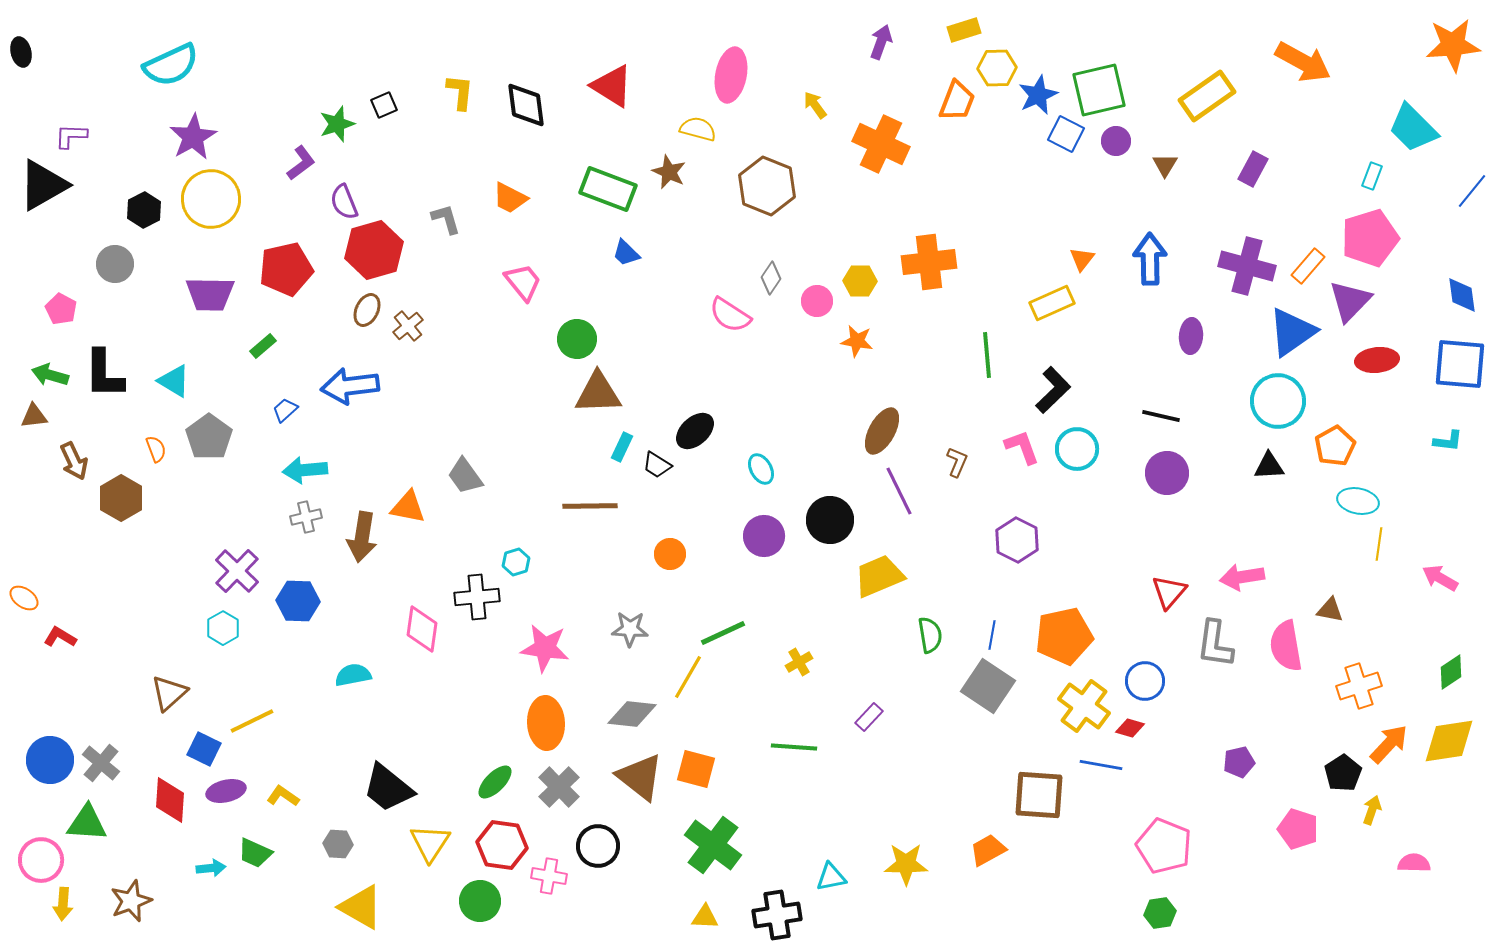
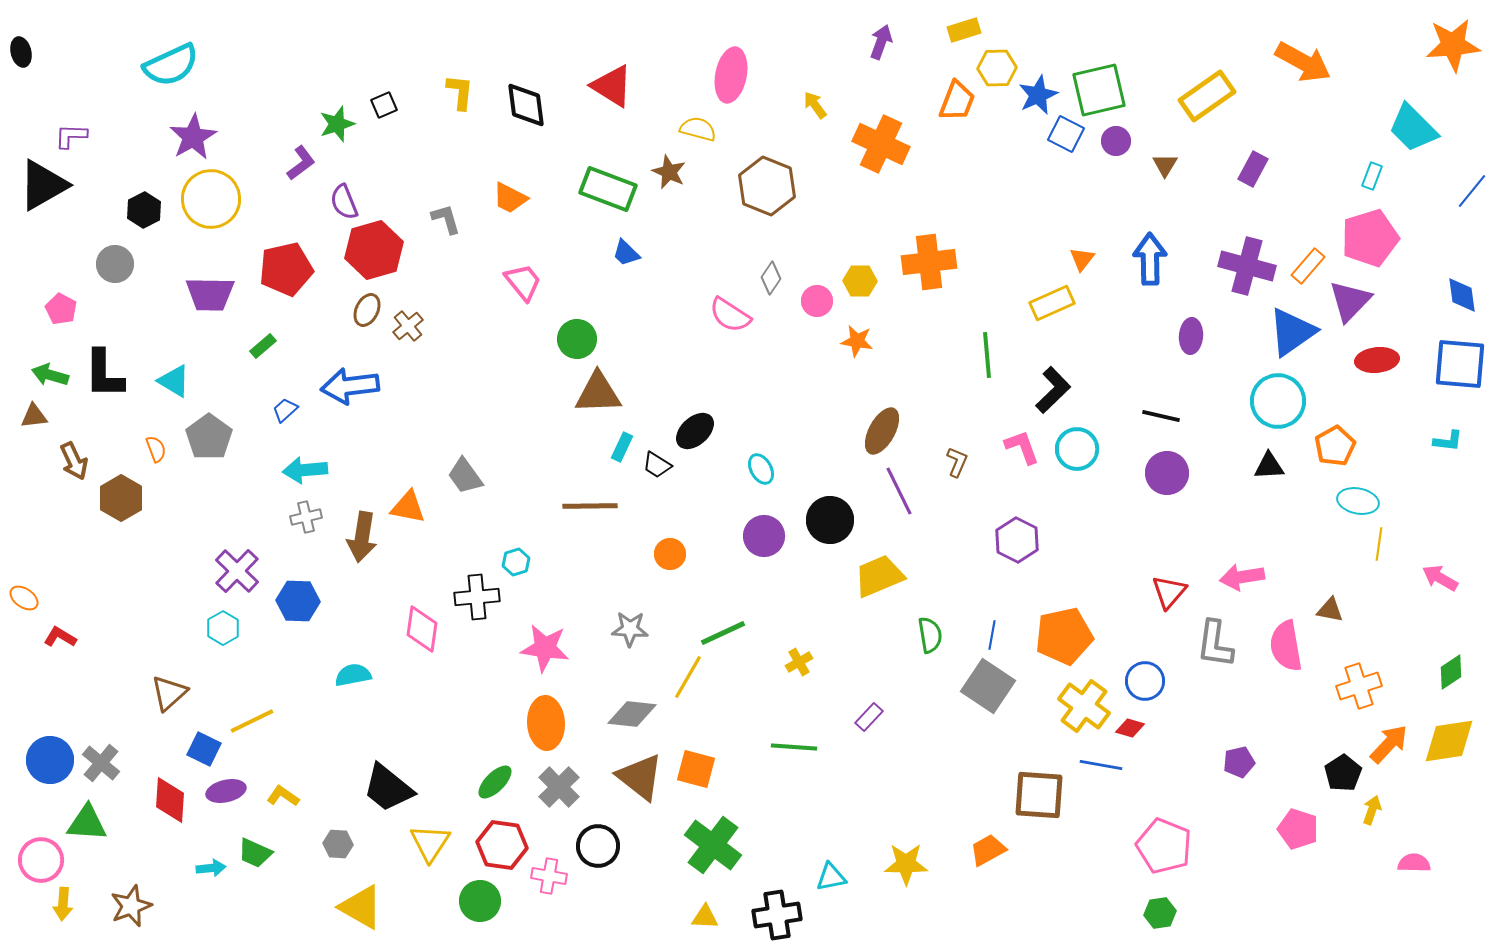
brown star at (131, 901): moved 5 px down
